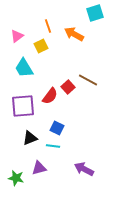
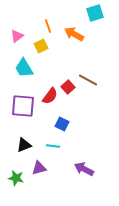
purple square: rotated 10 degrees clockwise
blue square: moved 5 px right, 4 px up
black triangle: moved 6 px left, 7 px down
